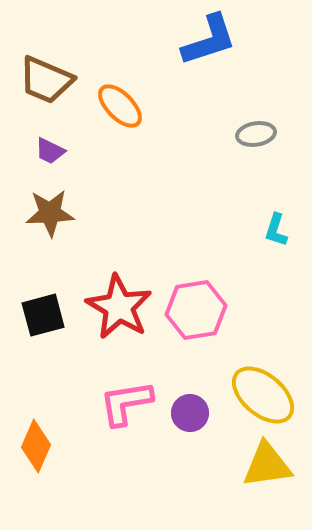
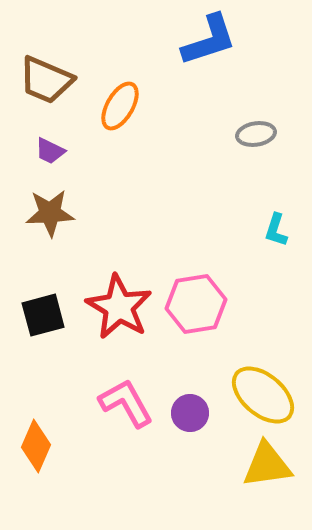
orange ellipse: rotated 75 degrees clockwise
pink hexagon: moved 6 px up
pink L-shape: rotated 70 degrees clockwise
